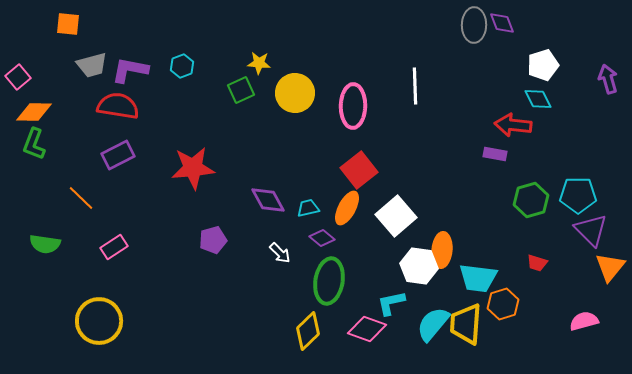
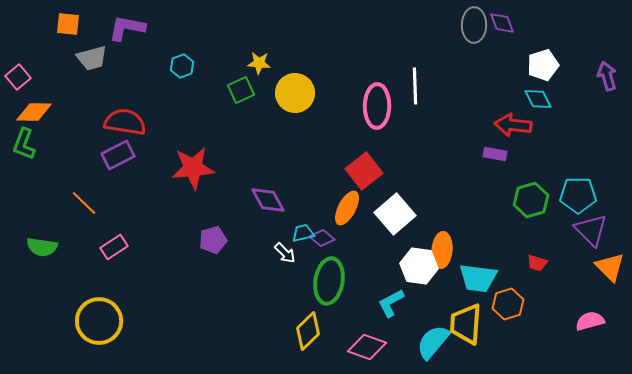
gray trapezoid at (92, 65): moved 7 px up
purple L-shape at (130, 70): moved 3 px left, 42 px up
purple arrow at (608, 79): moved 1 px left, 3 px up
red semicircle at (118, 106): moved 7 px right, 16 px down
pink ellipse at (353, 106): moved 24 px right
green L-shape at (34, 144): moved 10 px left
red square at (359, 170): moved 5 px right, 1 px down
orange line at (81, 198): moved 3 px right, 5 px down
cyan trapezoid at (308, 208): moved 5 px left, 25 px down
white square at (396, 216): moved 1 px left, 2 px up
green semicircle at (45, 244): moved 3 px left, 3 px down
white arrow at (280, 253): moved 5 px right
orange triangle at (610, 267): rotated 24 degrees counterclockwise
cyan L-shape at (391, 303): rotated 16 degrees counterclockwise
orange hexagon at (503, 304): moved 5 px right
pink semicircle at (584, 321): moved 6 px right
cyan semicircle at (433, 324): moved 18 px down
pink diamond at (367, 329): moved 18 px down
